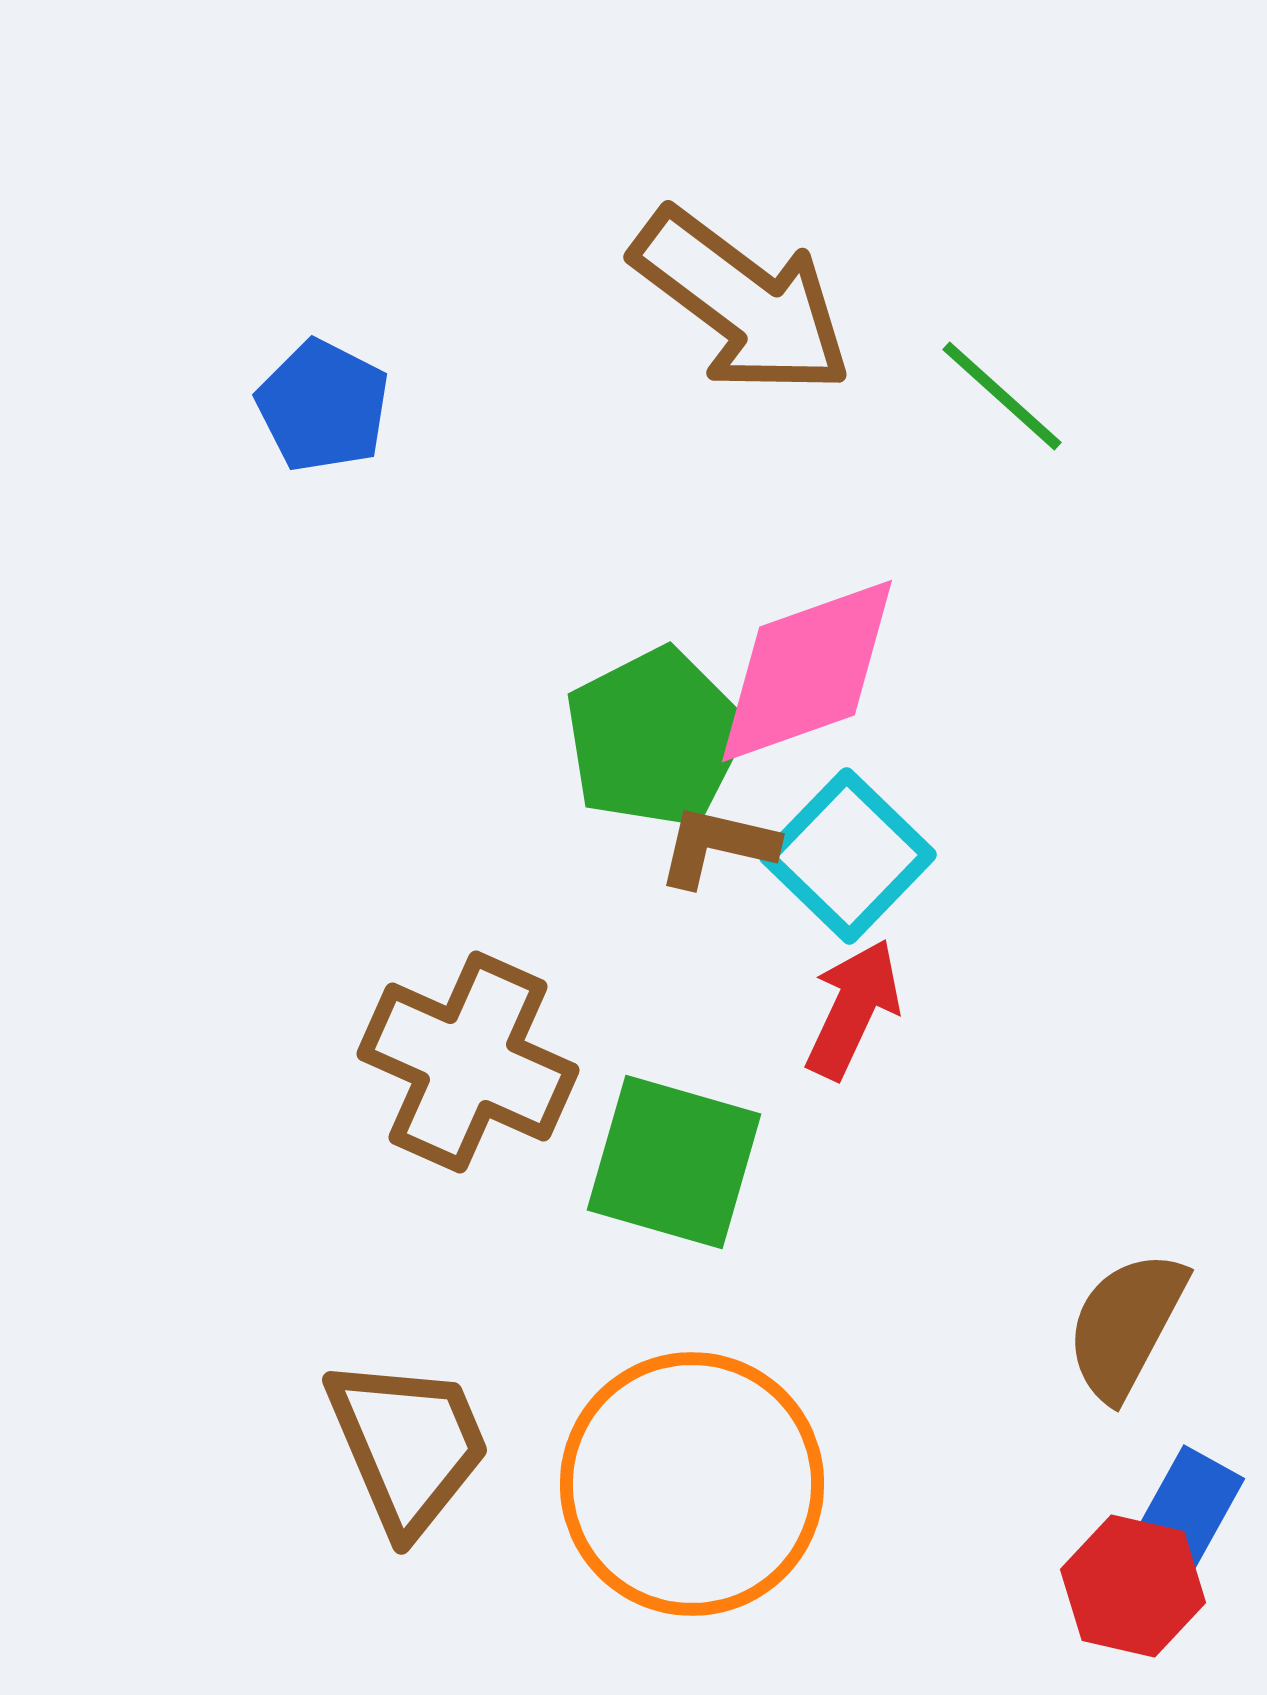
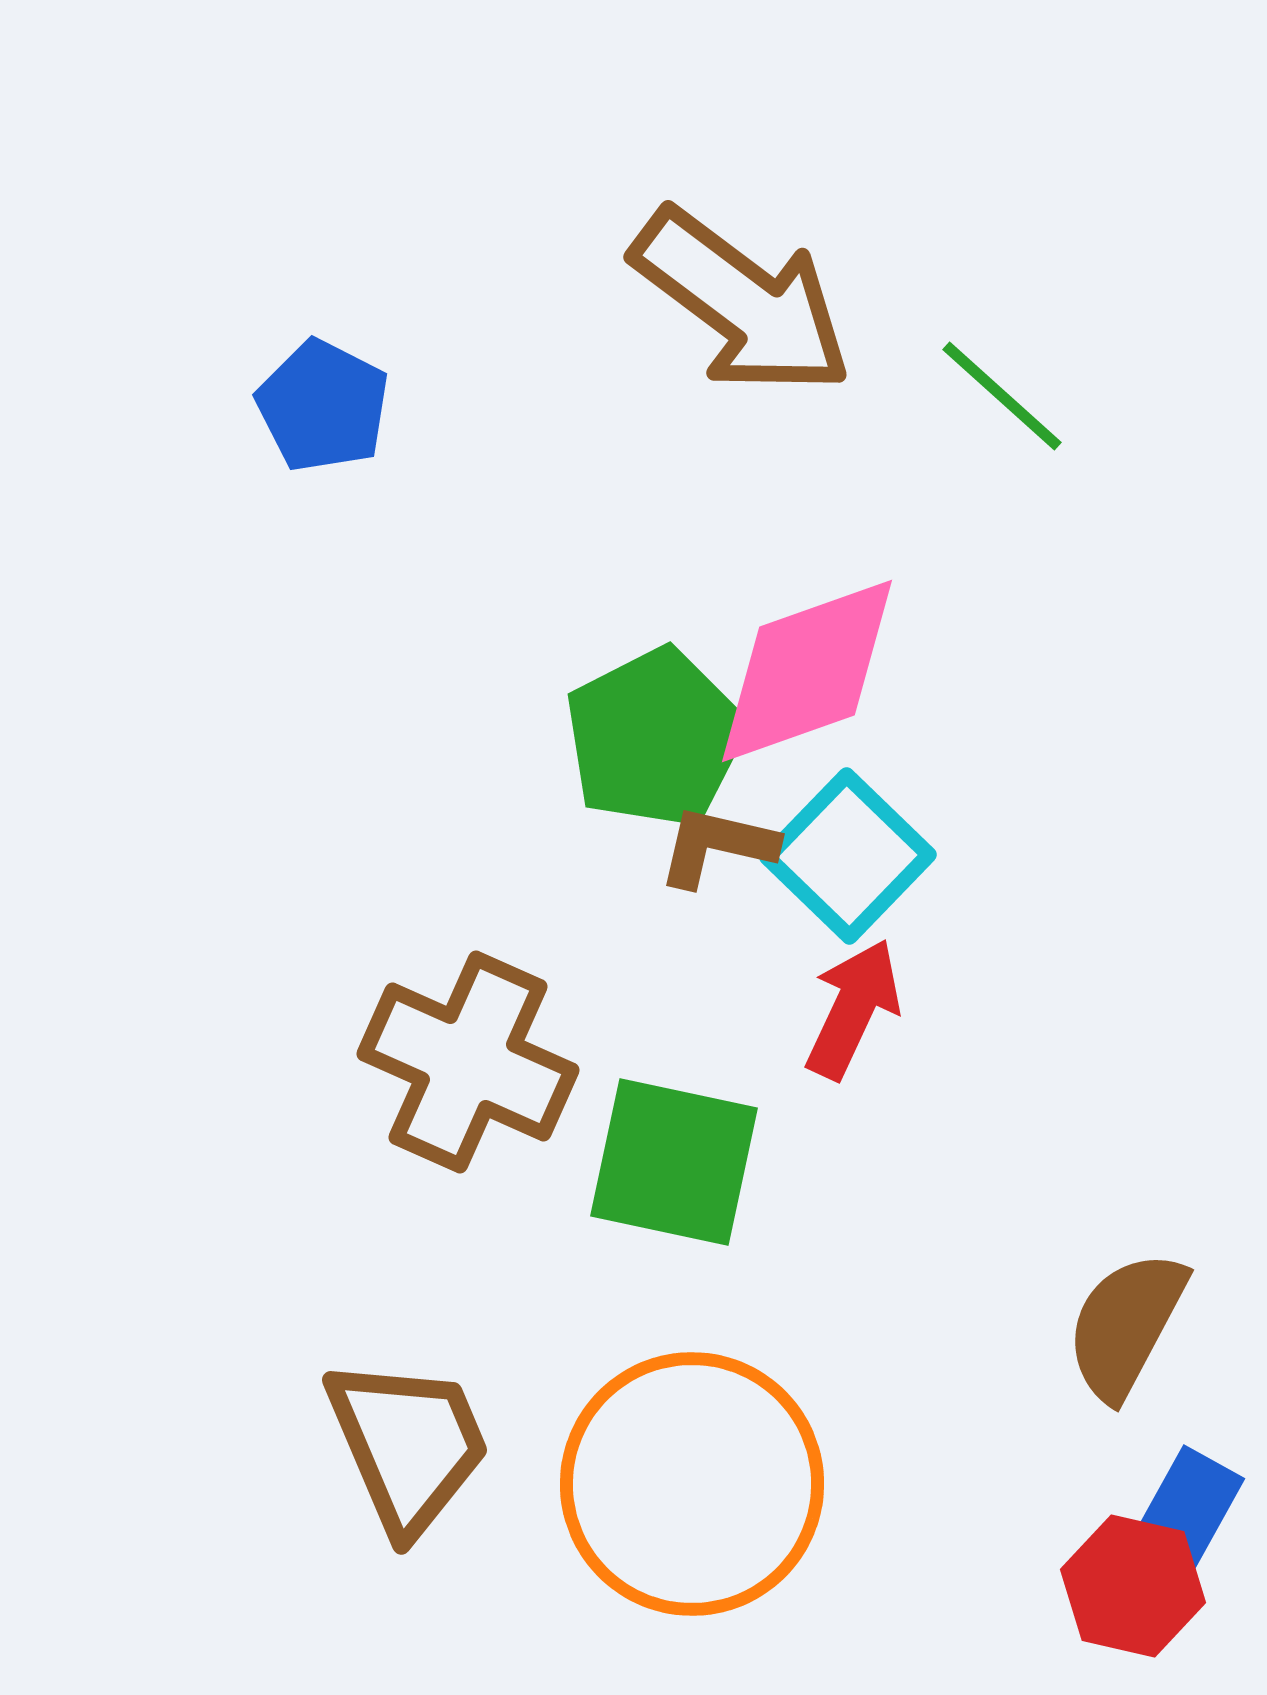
green square: rotated 4 degrees counterclockwise
